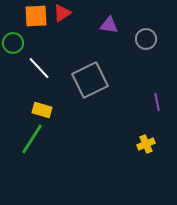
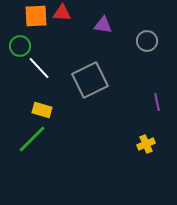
red triangle: rotated 36 degrees clockwise
purple triangle: moved 6 px left
gray circle: moved 1 px right, 2 px down
green circle: moved 7 px right, 3 px down
green line: rotated 12 degrees clockwise
